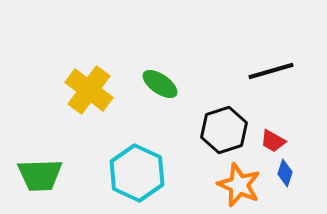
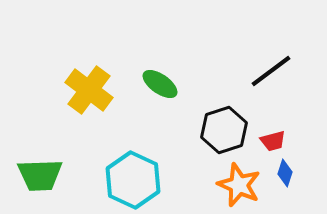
black line: rotated 21 degrees counterclockwise
red trapezoid: rotated 44 degrees counterclockwise
cyan hexagon: moved 4 px left, 7 px down
